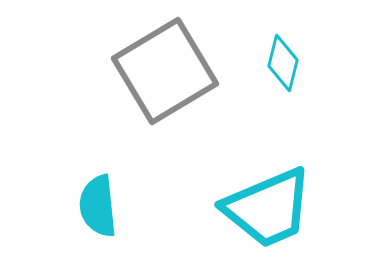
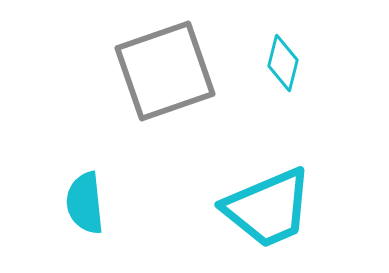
gray square: rotated 12 degrees clockwise
cyan semicircle: moved 13 px left, 3 px up
